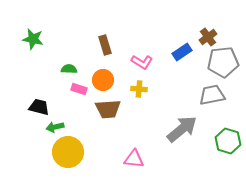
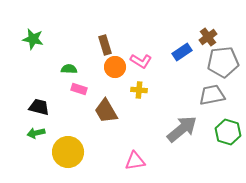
pink L-shape: moved 1 px left, 1 px up
orange circle: moved 12 px right, 13 px up
yellow cross: moved 1 px down
brown trapezoid: moved 2 px left, 2 px down; rotated 64 degrees clockwise
green arrow: moved 19 px left, 6 px down
green hexagon: moved 9 px up
pink triangle: moved 1 px right, 2 px down; rotated 15 degrees counterclockwise
